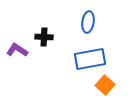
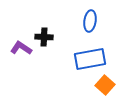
blue ellipse: moved 2 px right, 1 px up
purple L-shape: moved 4 px right, 2 px up
